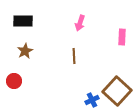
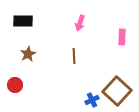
brown star: moved 3 px right, 3 px down
red circle: moved 1 px right, 4 px down
